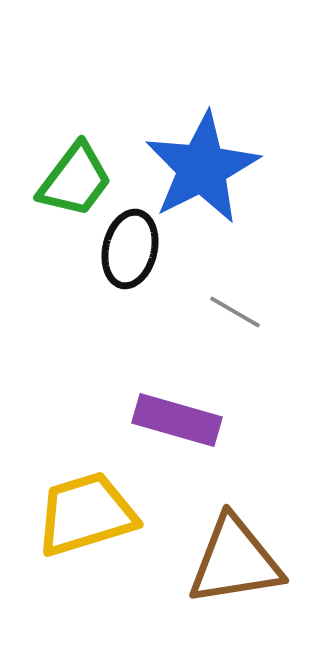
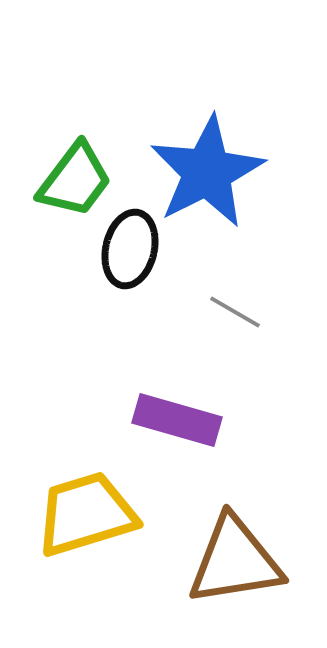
blue star: moved 5 px right, 4 px down
